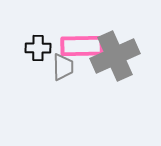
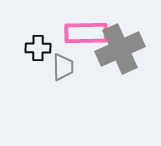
pink rectangle: moved 4 px right, 13 px up
gray cross: moved 5 px right, 7 px up
